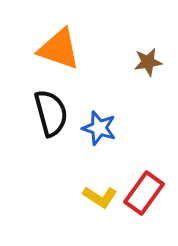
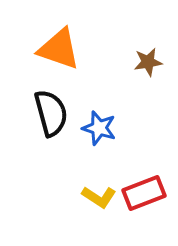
red rectangle: rotated 33 degrees clockwise
yellow L-shape: moved 1 px left
